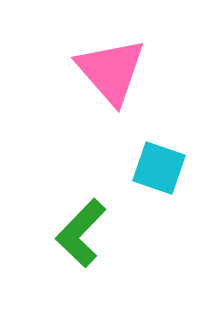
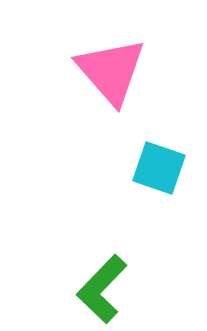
green L-shape: moved 21 px right, 56 px down
